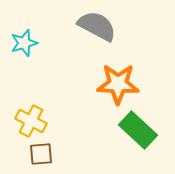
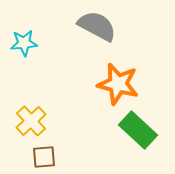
cyan star: rotated 12 degrees clockwise
orange star: rotated 12 degrees clockwise
yellow cross: rotated 20 degrees clockwise
brown square: moved 3 px right, 3 px down
